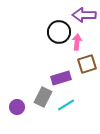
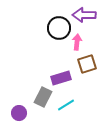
black circle: moved 4 px up
purple circle: moved 2 px right, 6 px down
